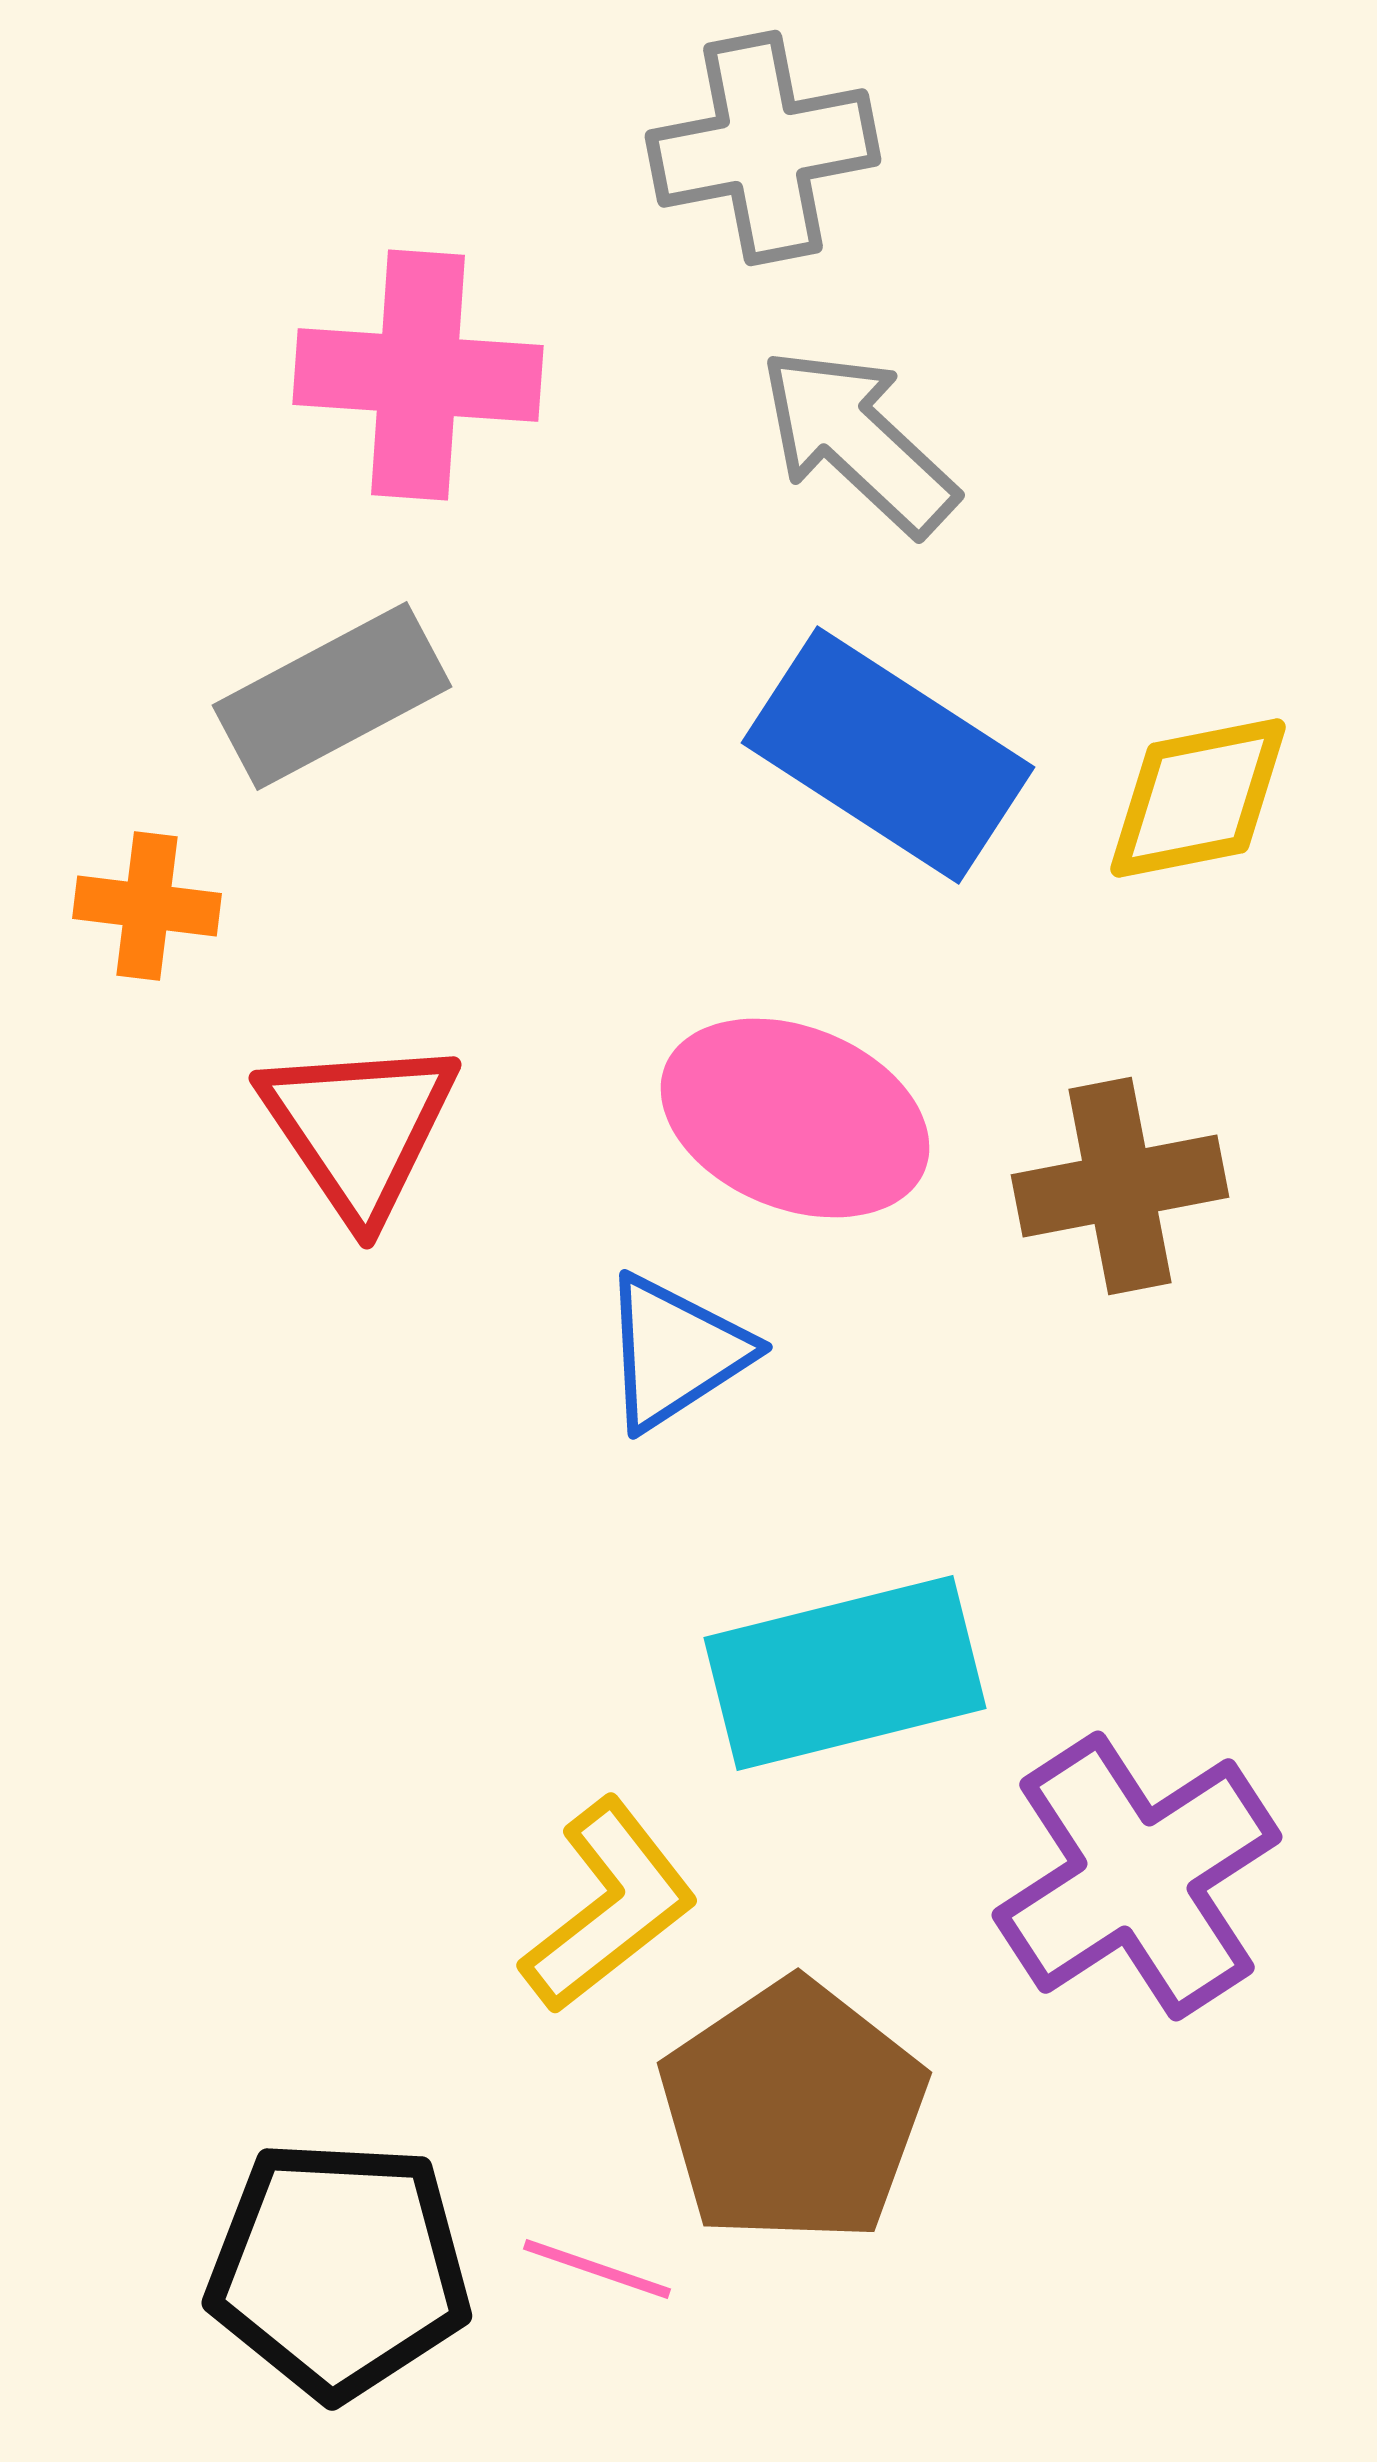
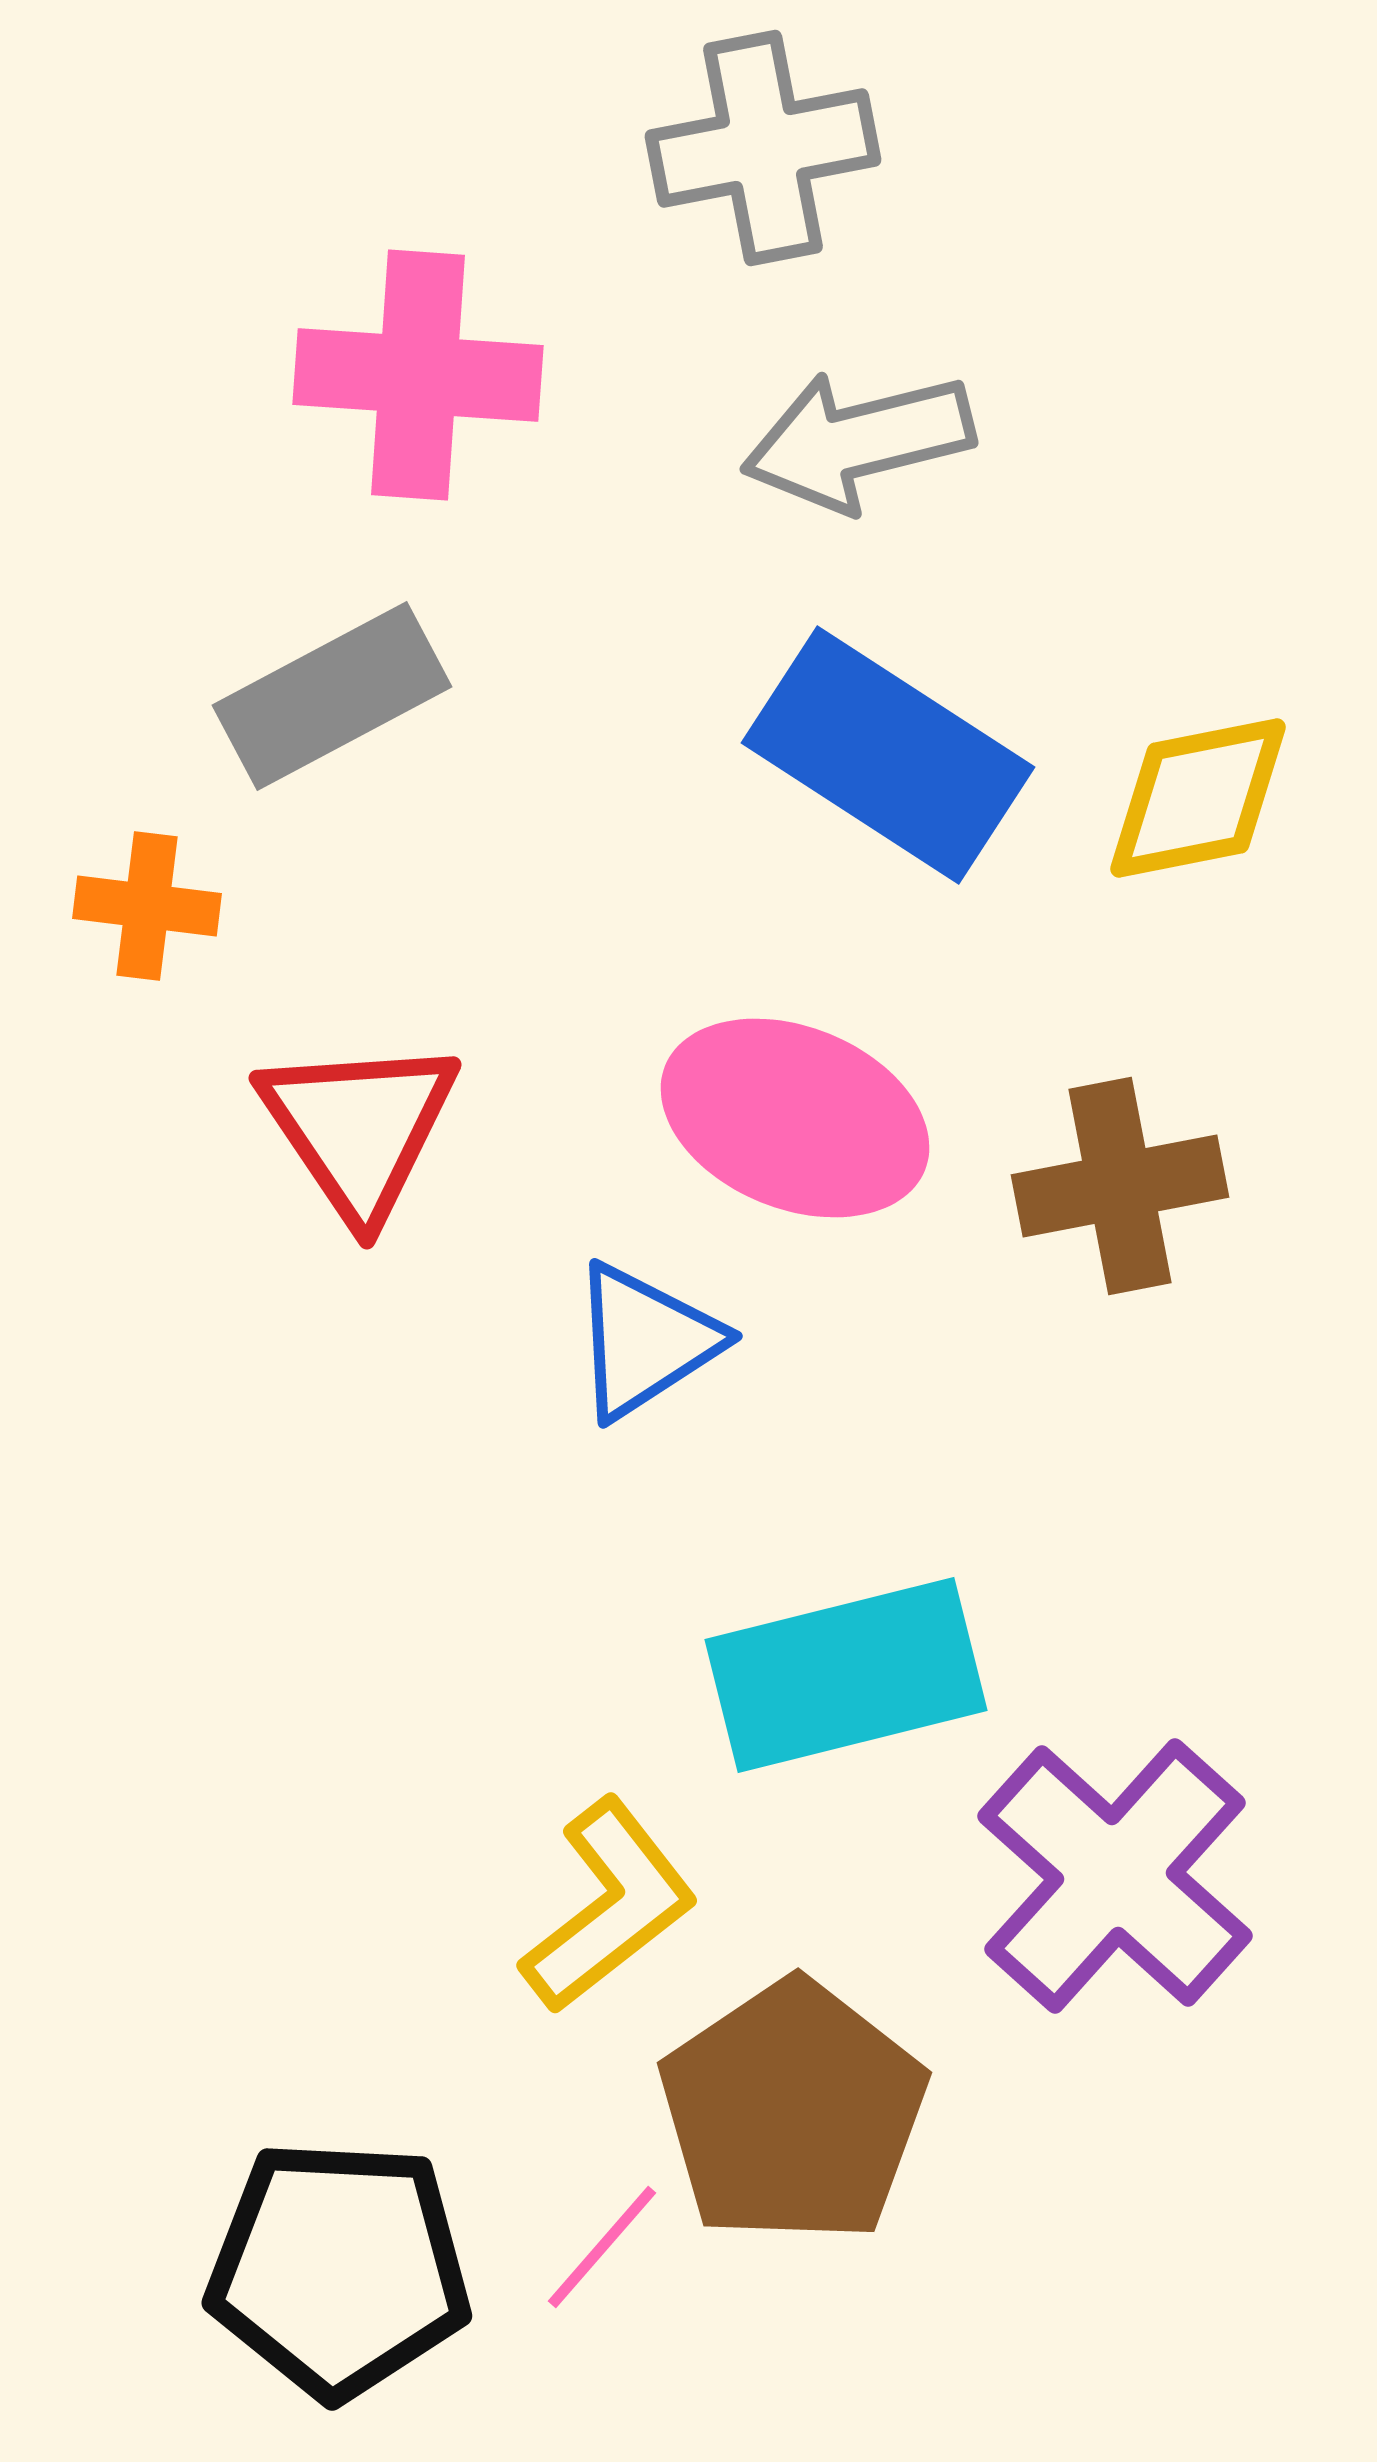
gray arrow: rotated 57 degrees counterclockwise
blue triangle: moved 30 px left, 11 px up
cyan rectangle: moved 1 px right, 2 px down
purple cross: moved 22 px left; rotated 15 degrees counterclockwise
pink line: moved 5 px right, 22 px up; rotated 68 degrees counterclockwise
